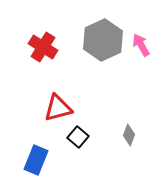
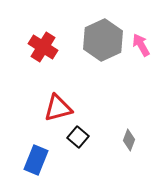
gray diamond: moved 5 px down
